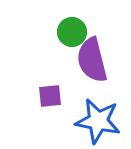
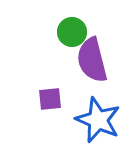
purple square: moved 3 px down
blue star: moved 1 px up; rotated 12 degrees clockwise
